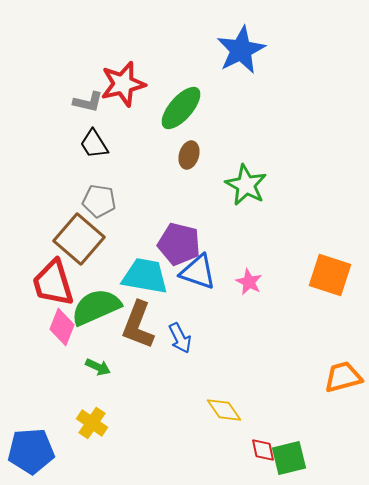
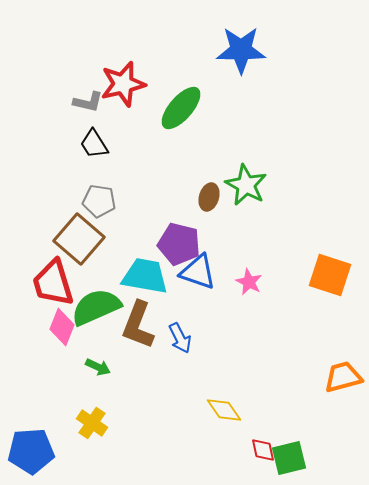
blue star: rotated 27 degrees clockwise
brown ellipse: moved 20 px right, 42 px down
